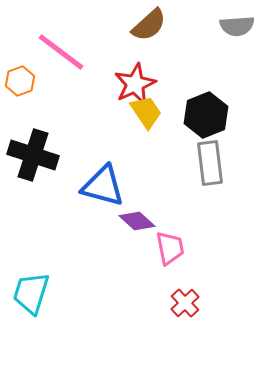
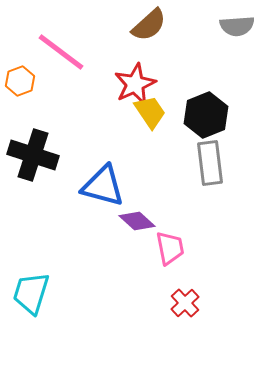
yellow trapezoid: moved 4 px right
